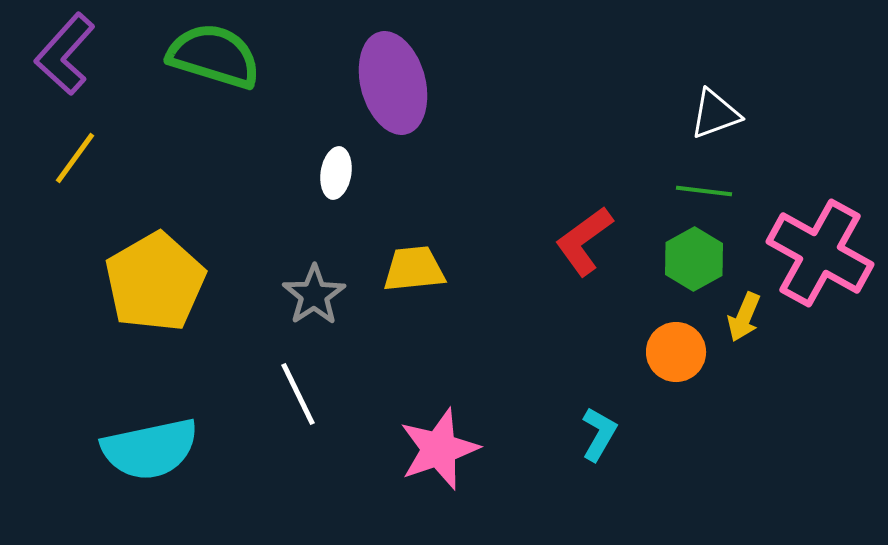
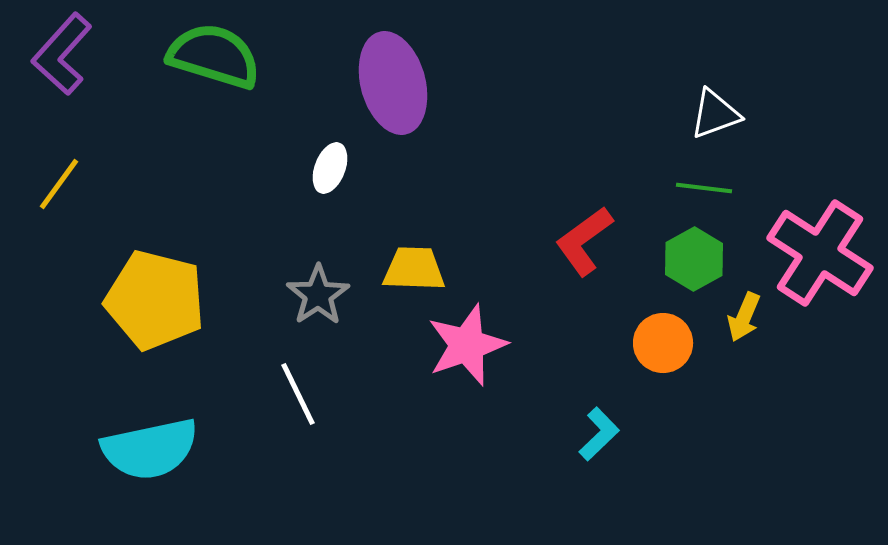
purple L-shape: moved 3 px left
yellow line: moved 16 px left, 26 px down
white ellipse: moved 6 px left, 5 px up; rotated 12 degrees clockwise
green line: moved 3 px up
pink cross: rotated 4 degrees clockwise
yellow trapezoid: rotated 8 degrees clockwise
yellow pentagon: moved 18 px down; rotated 28 degrees counterclockwise
gray star: moved 4 px right
orange circle: moved 13 px left, 9 px up
cyan L-shape: rotated 16 degrees clockwise
pink star: moved 28 px right, 104 px up
